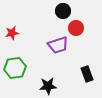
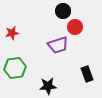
red circle: moved 1 px left, 1 px up
